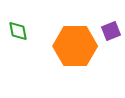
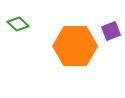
green diamond: moved 7 px up; rotated 35 degrees counterclockwise
